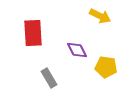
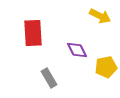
yellow pentagon: rotated 20 degrees counterclockwise
